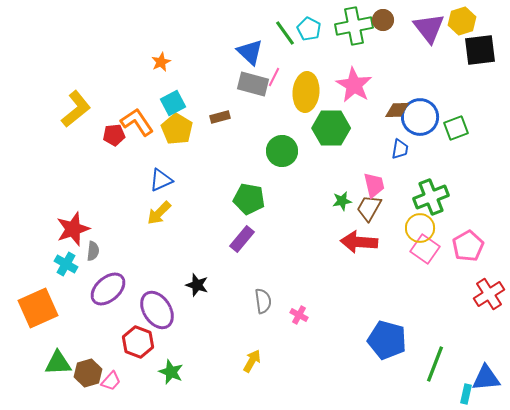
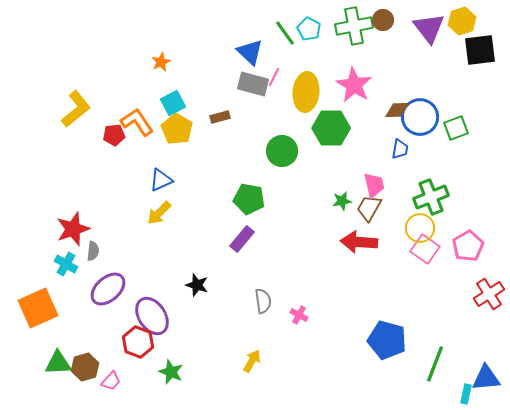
purple ellipse at (157, 310): moved 5 px left, 6 px down
brown hexagon at (88, 373): moved 3 px left, 6 px up
